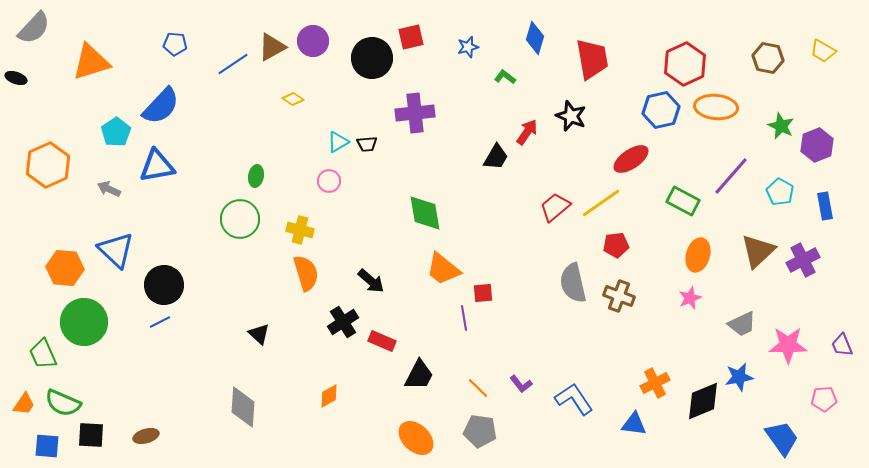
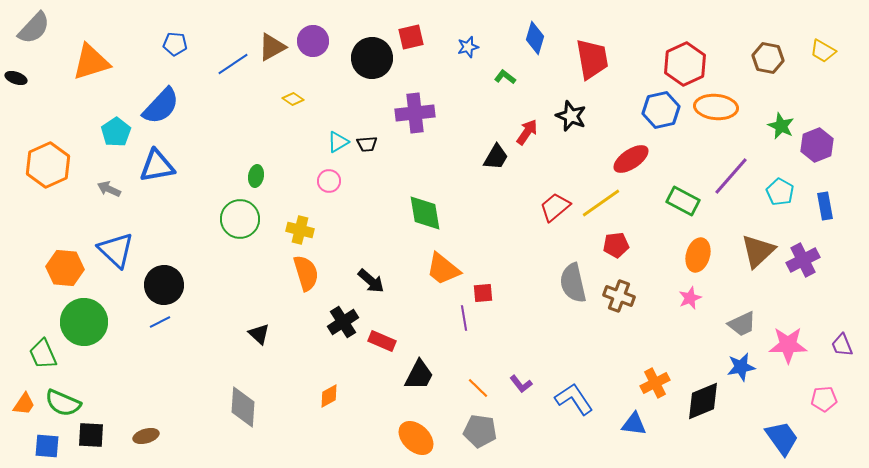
blue star at (739, 377): moved 2 px right, 10 px up
